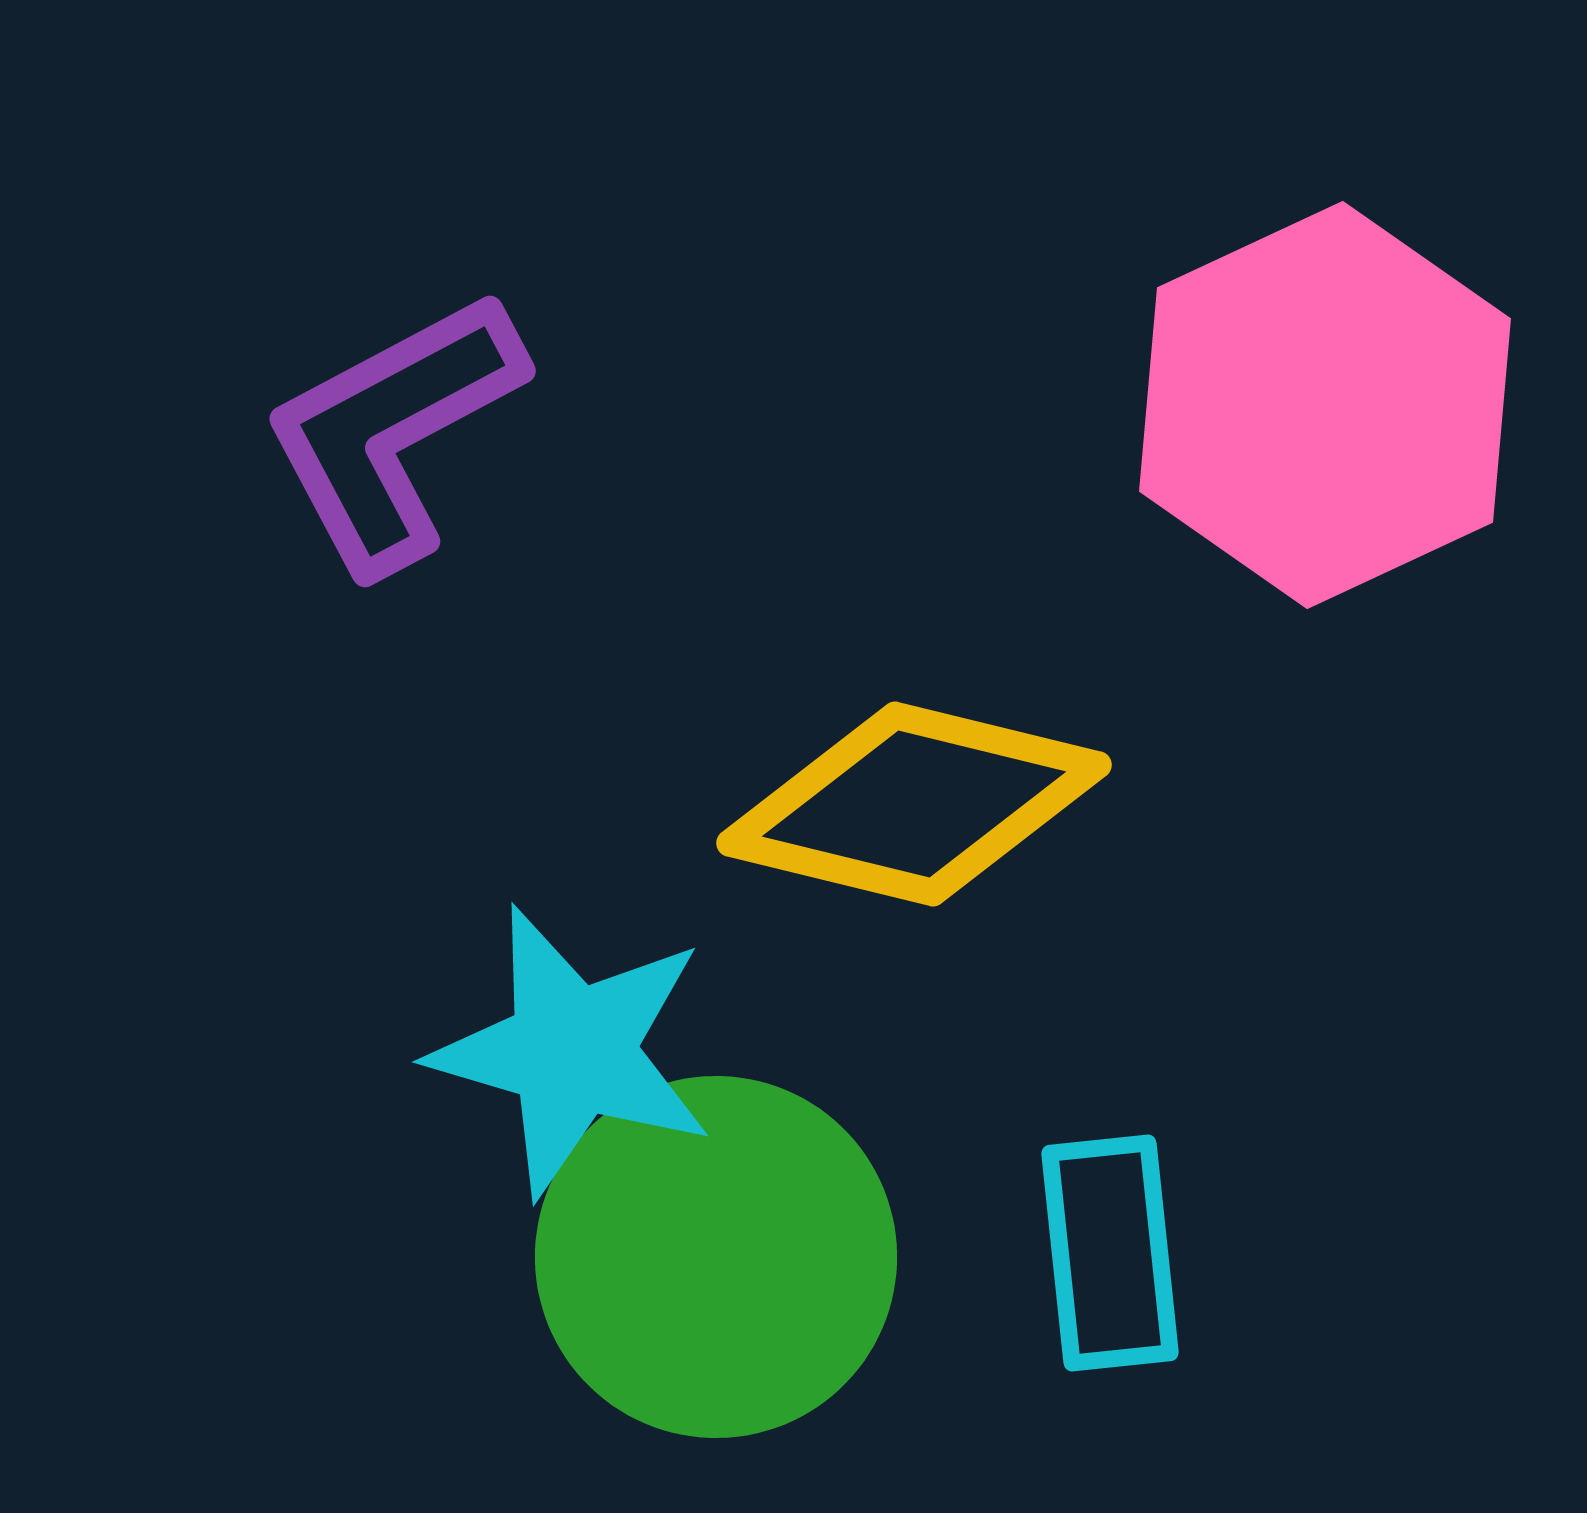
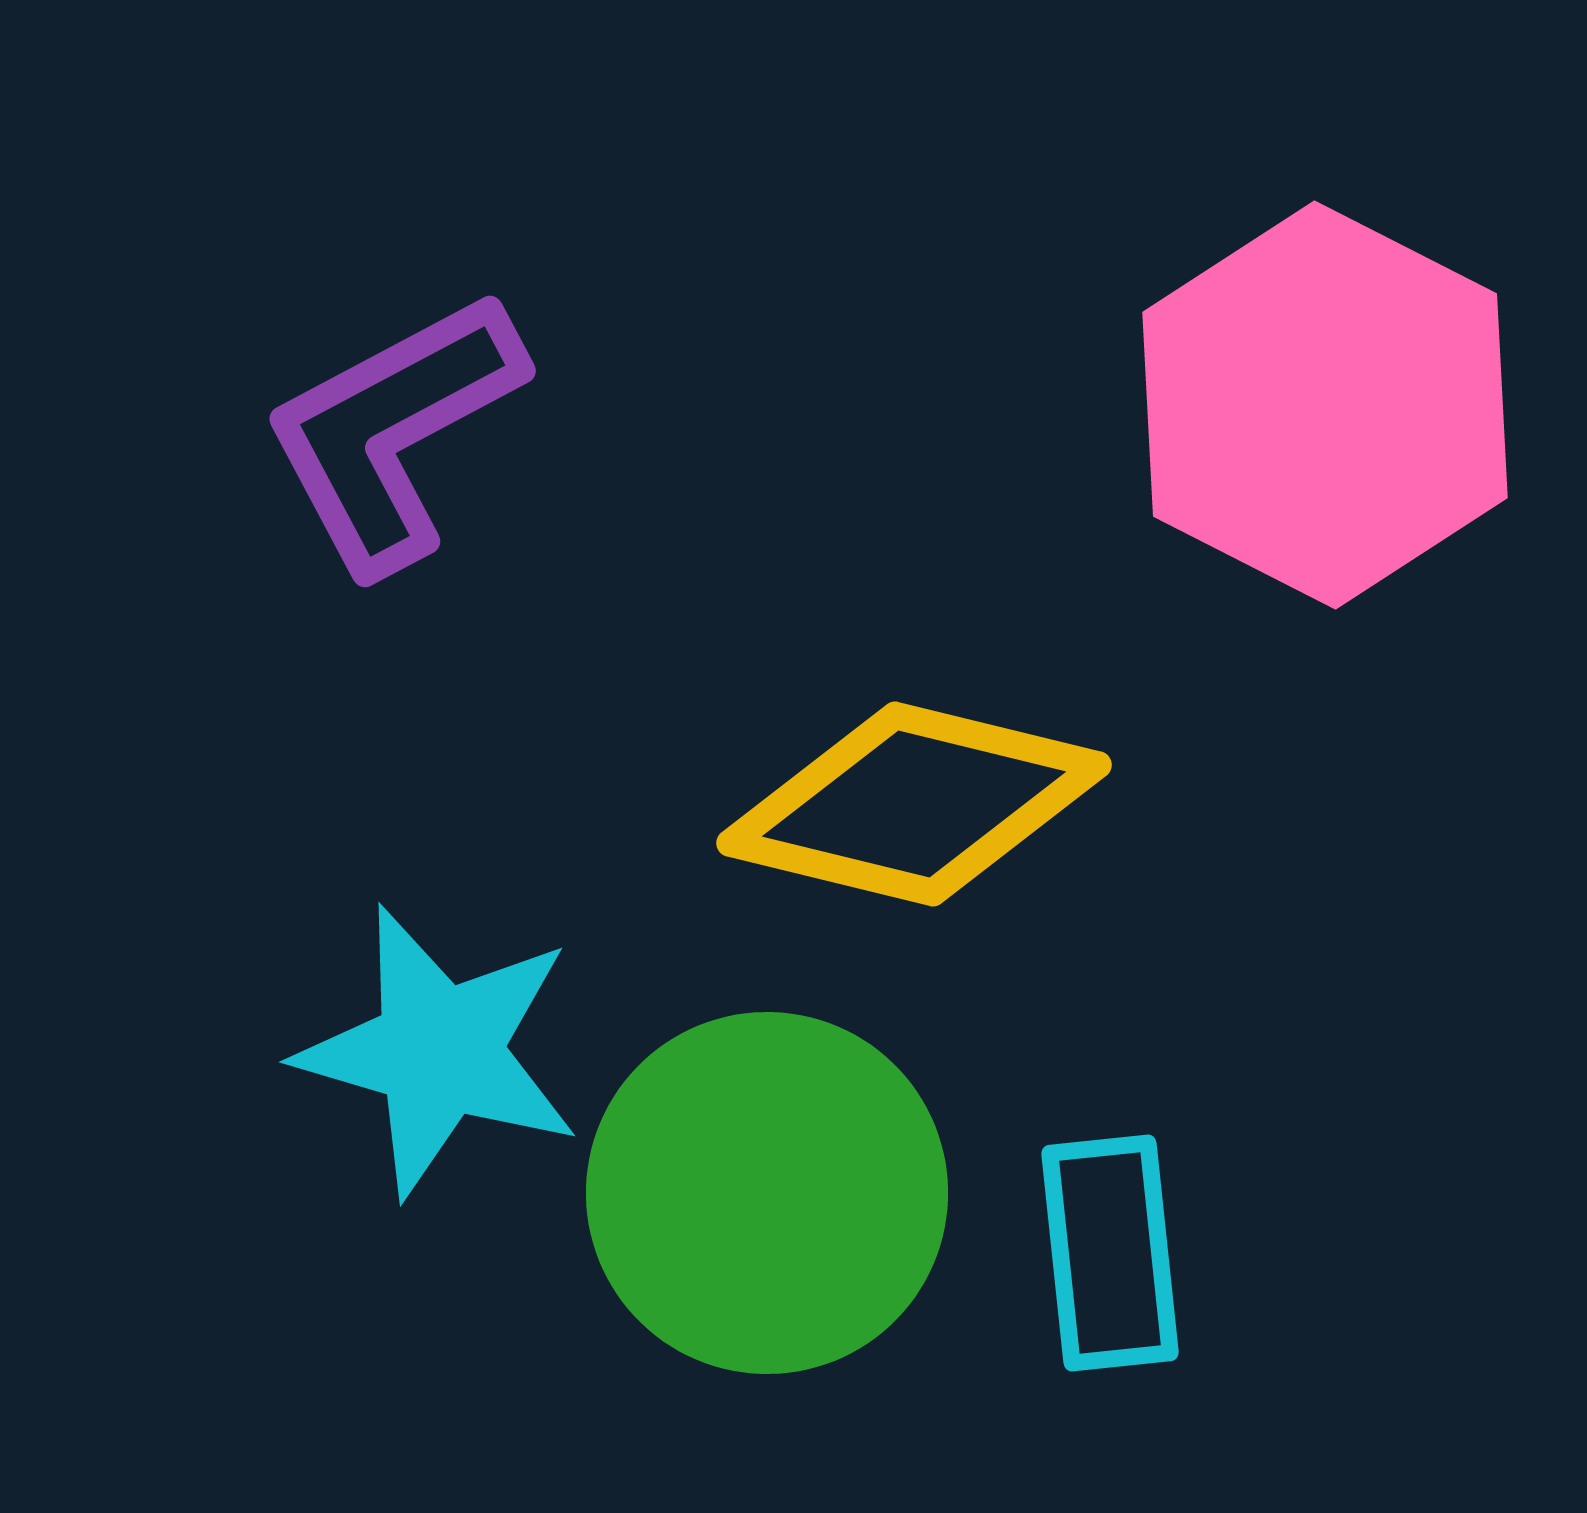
pink hexagon: rotated 8 degrees counterclockwise
cyan star: moved 133 px left
green circle: moved 51 px right, 64 px up
